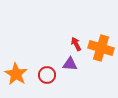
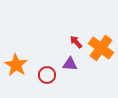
red arrow: moved 2 px up; rotated 16 degrees counterclockwise
orange cross: rotated 20 degrees clockwise
orange star: moved 9 px up
